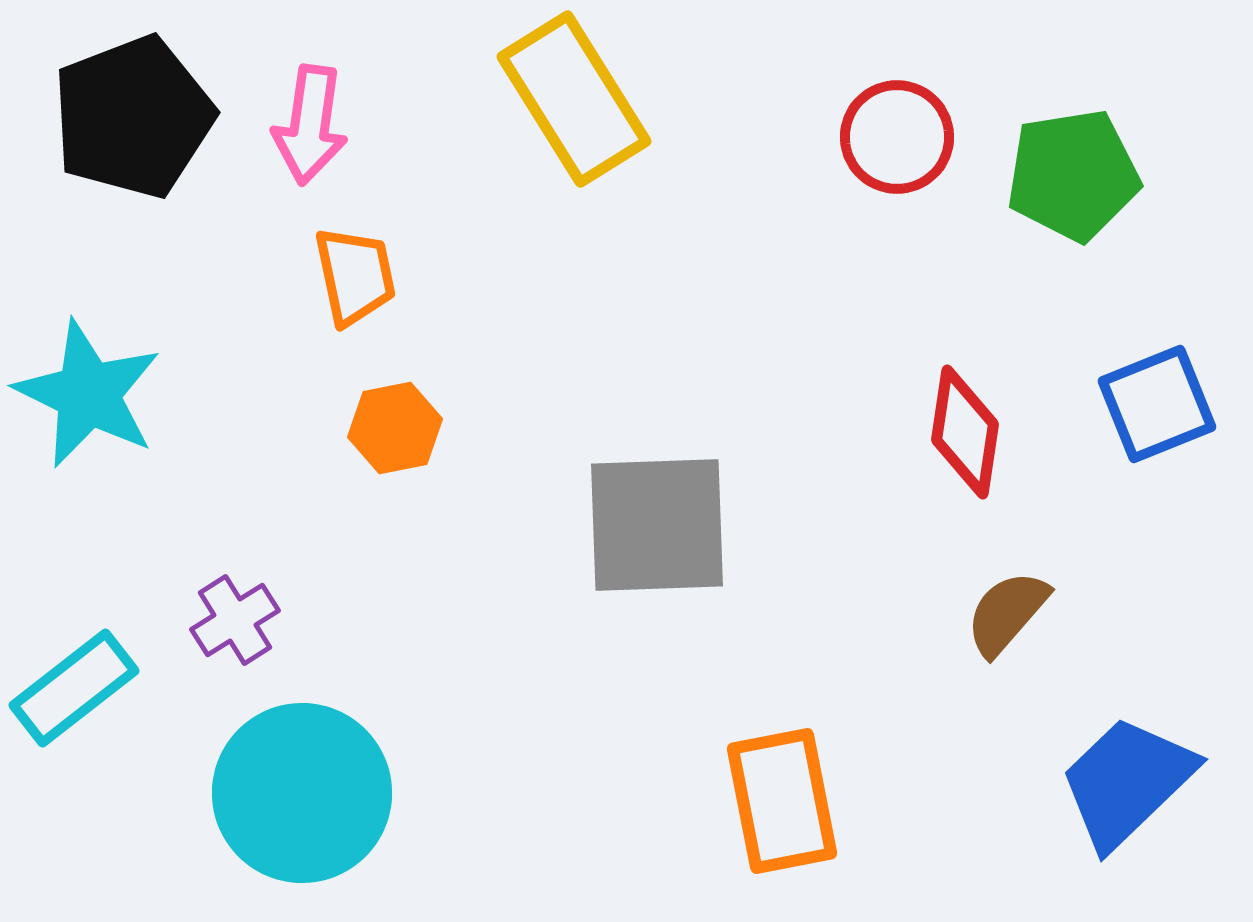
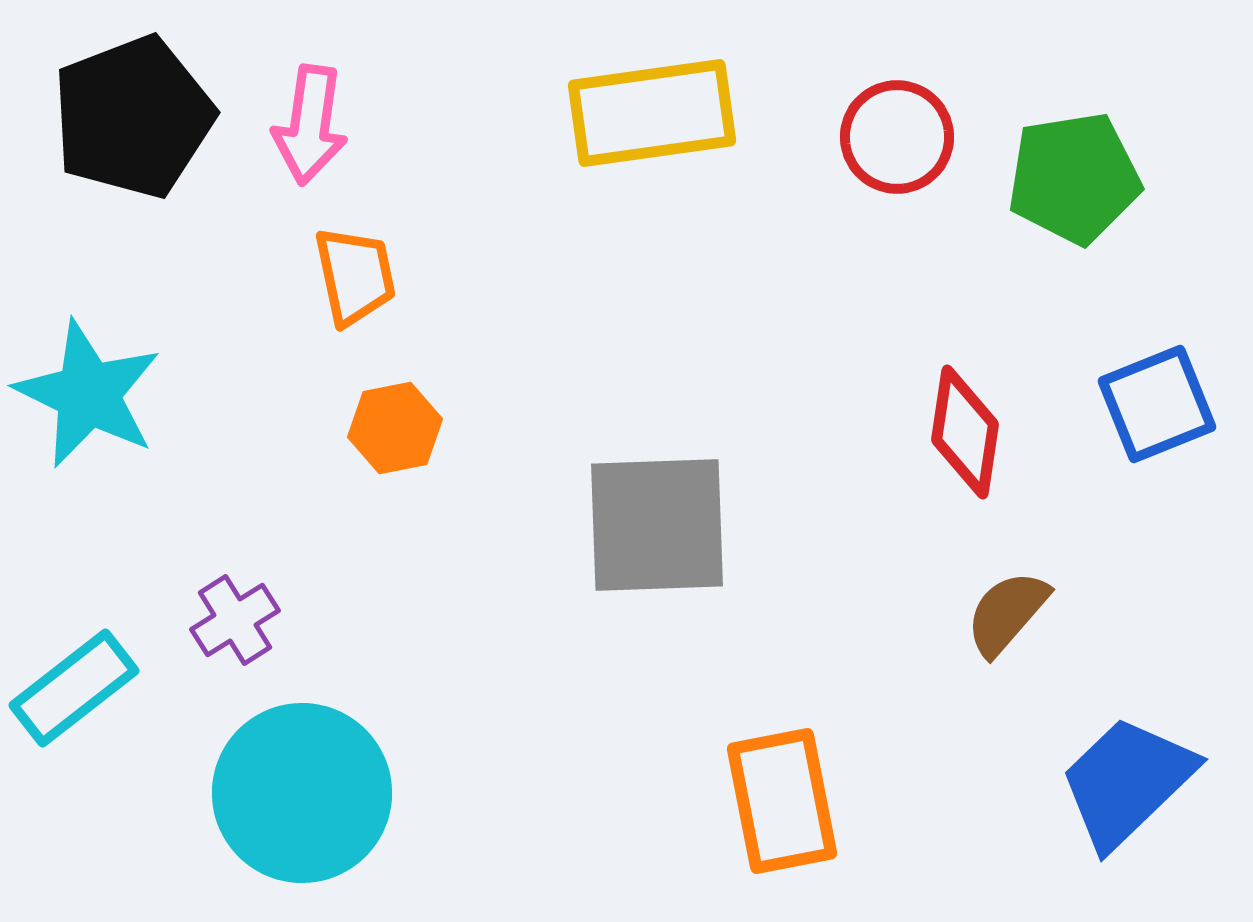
yellow rectangle: moved 78 px right, 14 px down; rotated 66 degrees counterclockwise
green pentagon: moved 1 px right, 3 px down
